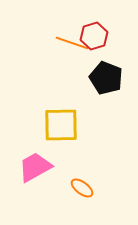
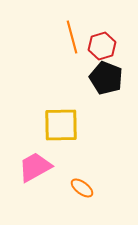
red hexagon: moved 8 px right, 10 px down
orange line: moved 6 px up; rotated 56 degrees clockwise
